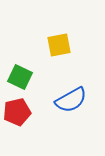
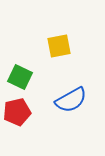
yellow square: moved 1 px down
